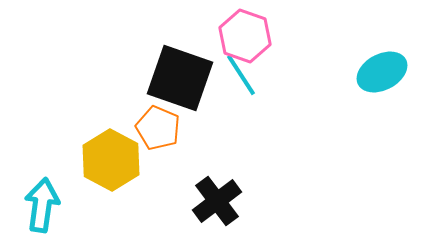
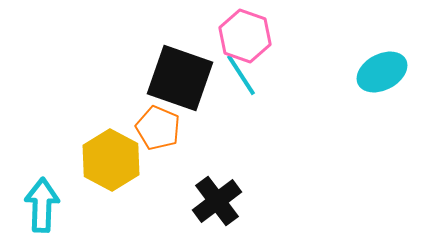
cyan arrow: rotated 6 degrees counterclockwise
